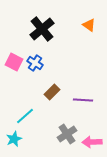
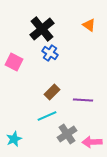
blue cross: moved 15 px right, 10 px up
cyan line: moved 22 px right; rotated 18 degrees clockwise
